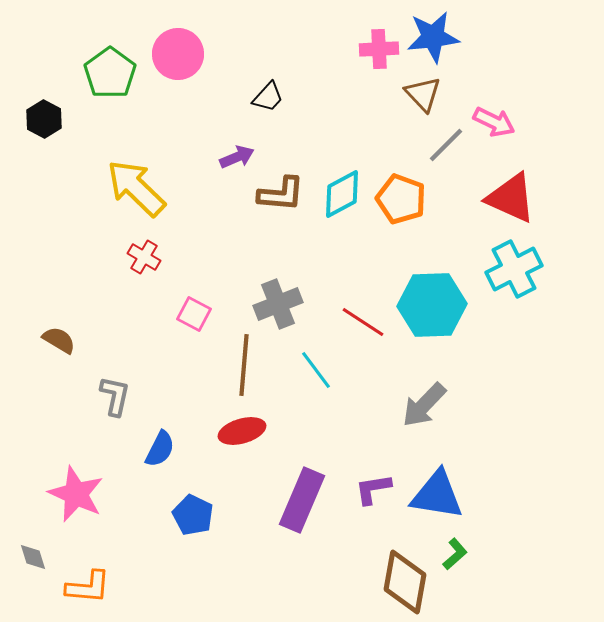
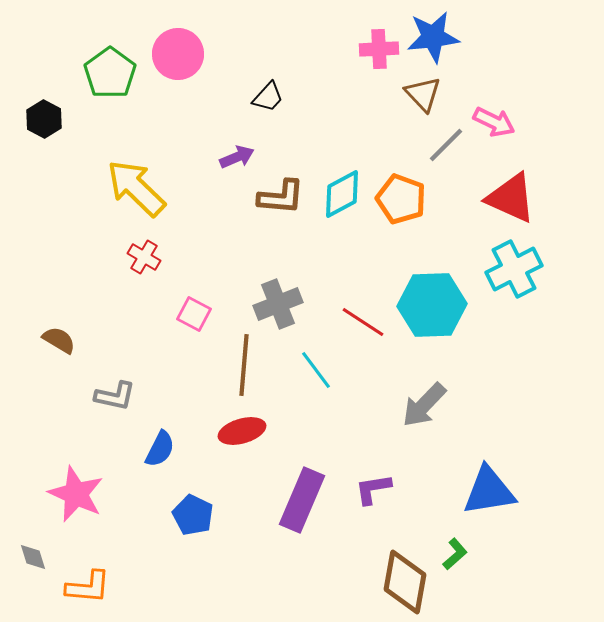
brown L-shape: moved 3 px down
gray L-shape: rotated 90 degrees clockwise
blue triangle: moved 52 px right, 4 px up; rotated 18 degrees counterclockwise
